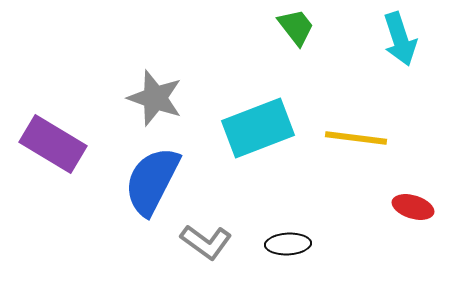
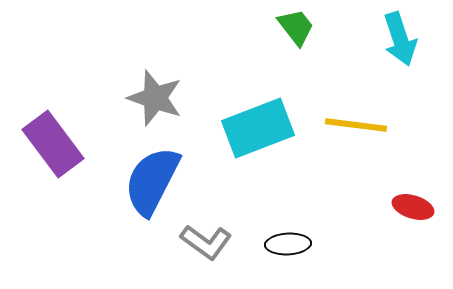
yellow line: moved 13 px up
purple rectangle: rotated 22 degrees clockwise
